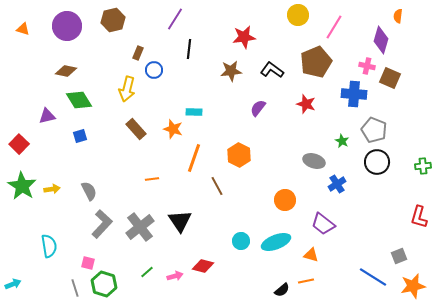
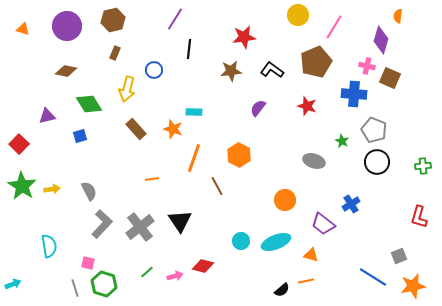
brown rectangle at (138, 53): moved 23 px left
green diamond at (79, 100): moved 10 px right, 4 px down
red star at (306, 104): moved 1 px right, 2 px down
blue cross at (337, 184): moved 14 px right, 20 px down
